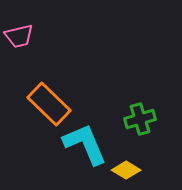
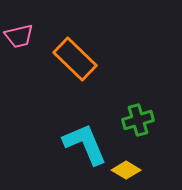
orange rectangle: moved 26 px right, 45 px up
green cross: moved 2 px left, 1 px down
